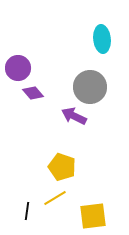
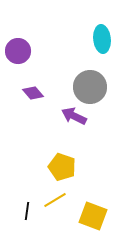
purple circle: moved 17 px up
yellow line: moved 2 px down
yellow square: rotated 28 degrees clockwise
